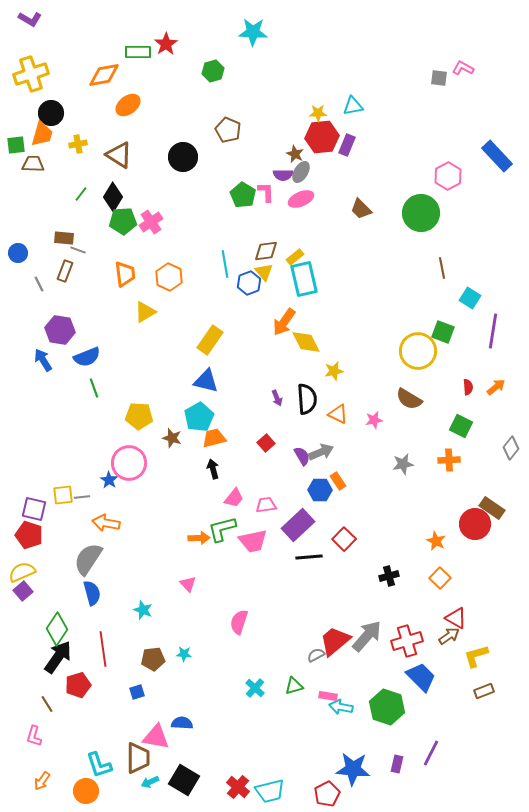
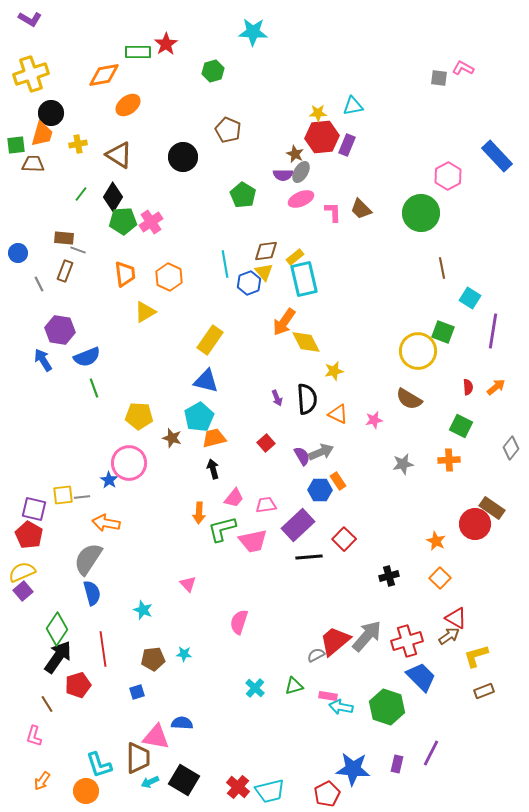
pink L-shape at (266, 192): moved 67 px right, 20 px down
red pentagon at (29, 535): rotated 12 degrees clockwise
orange arrow at (199, 538): moved 25 px up; rotated 95 degrees clockwise
